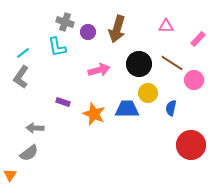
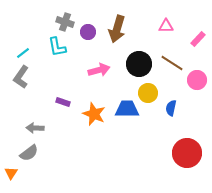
pink circle: moved 3 px right
red circle: moved 4 px left, 8 px down
orange triangle: moved 1 px right, 2 px up
